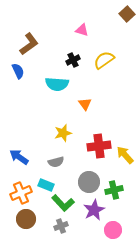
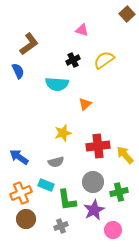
orange triangle: rotated 24 degrees clockwise
red cross: moved 1 px left
gray circle: moved 4 px right
green cross: moved 5 px right, 2 px down
green L-shape: moved 4 px right, 3 px up; rotated 35 degrees clockwise
